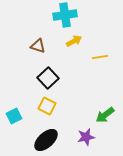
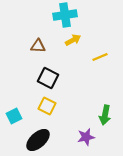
yellow arrow: moved 1 px left, 1 px up
brown triangle: rotated 14 degrees counterclockwise
yellow line: rotated 14 degrees counterclockwise
black square: rotated 20 degrees counterclockwise
green arrow: rotated 42 degrees counterclockwise
black ellipse: moved 8 px left
